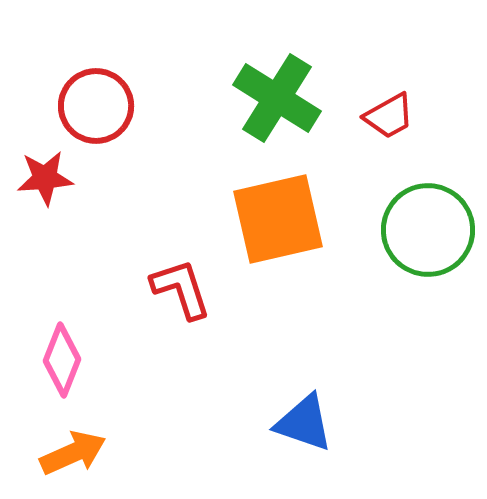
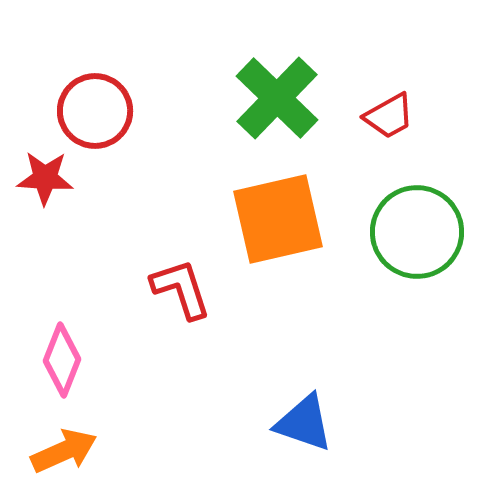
green cross: rotated 12 degrees clockwise
red circle: moved 1 px left, 5 px down
red star: rotated 8 degrees clockwise
green circle: moved 11 px left, 2 px down
orange arrow: moved 9 px left, 2 px up
